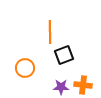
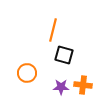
orange line: moved 3 px right, 2 px up; rotated 15 degrees clockwise
black square: rotated 36 degrees clockwise
orange circle: moved 2 px right, 5 px down
